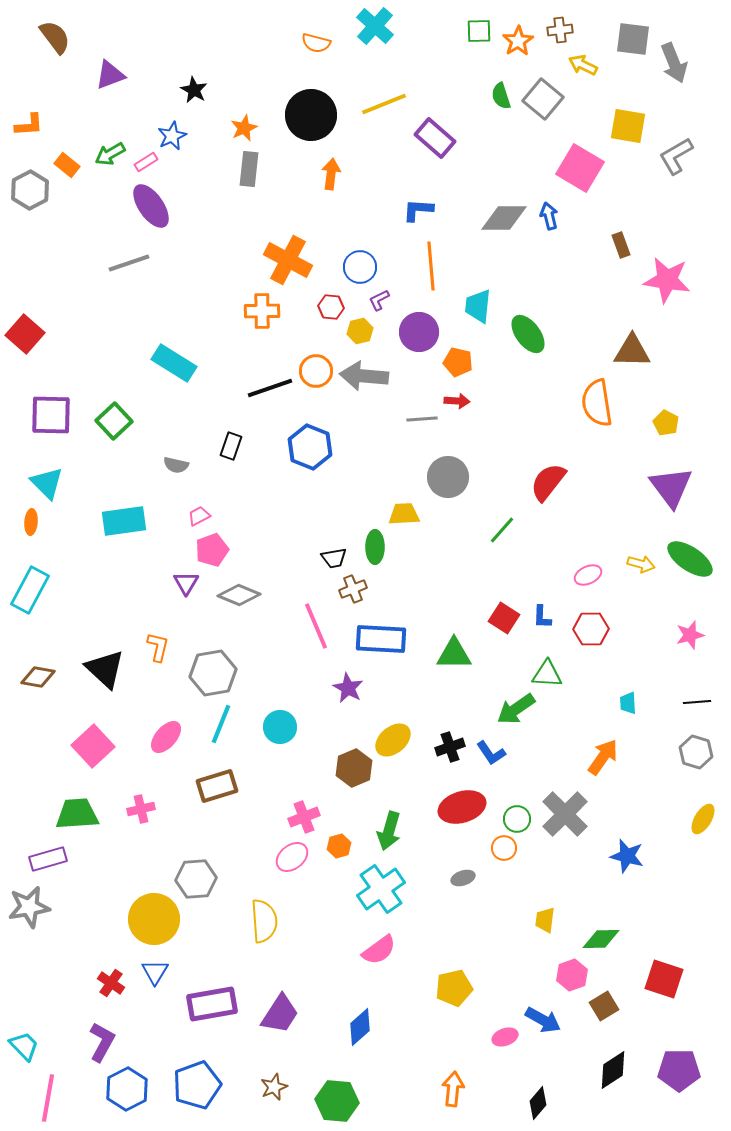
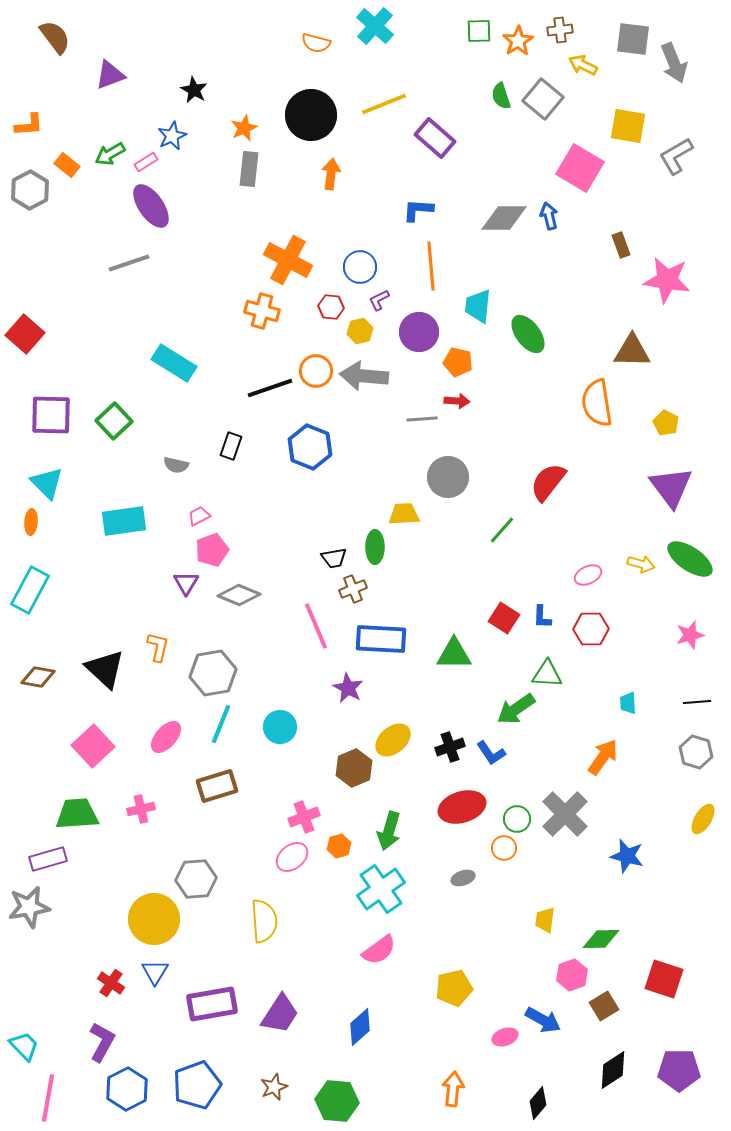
orange cross at (262, 311): rotated 16 degrees clockwise
